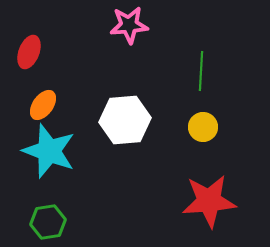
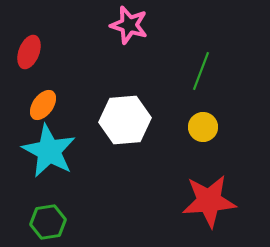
pink star: rotated 21 degrees clockwise
green line: rotated 18 degrees clockwise
cyan star: rotated 8 degrees clockwise
